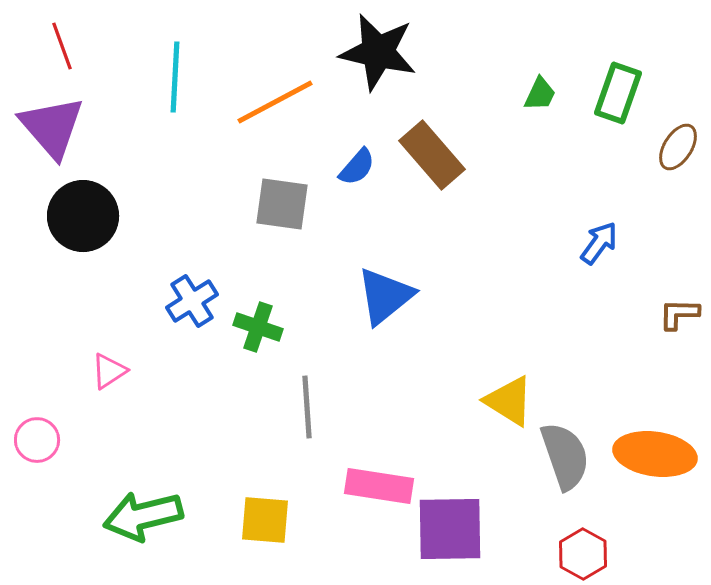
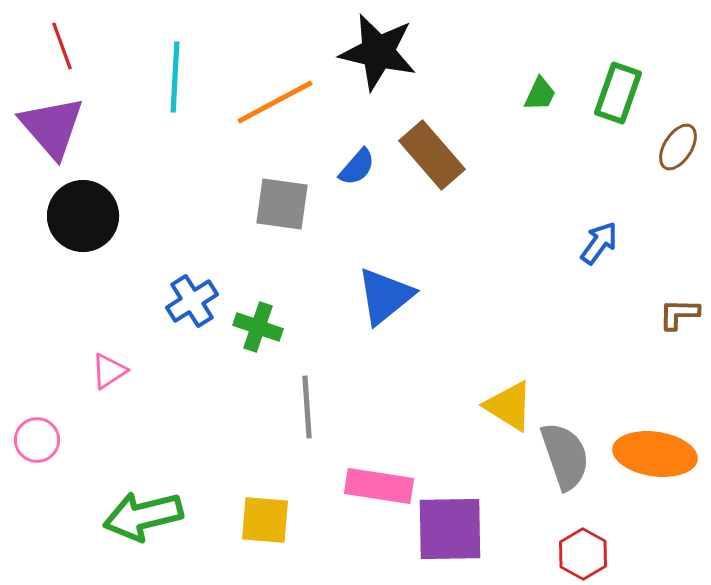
yellow triangle: moved 5 px down
